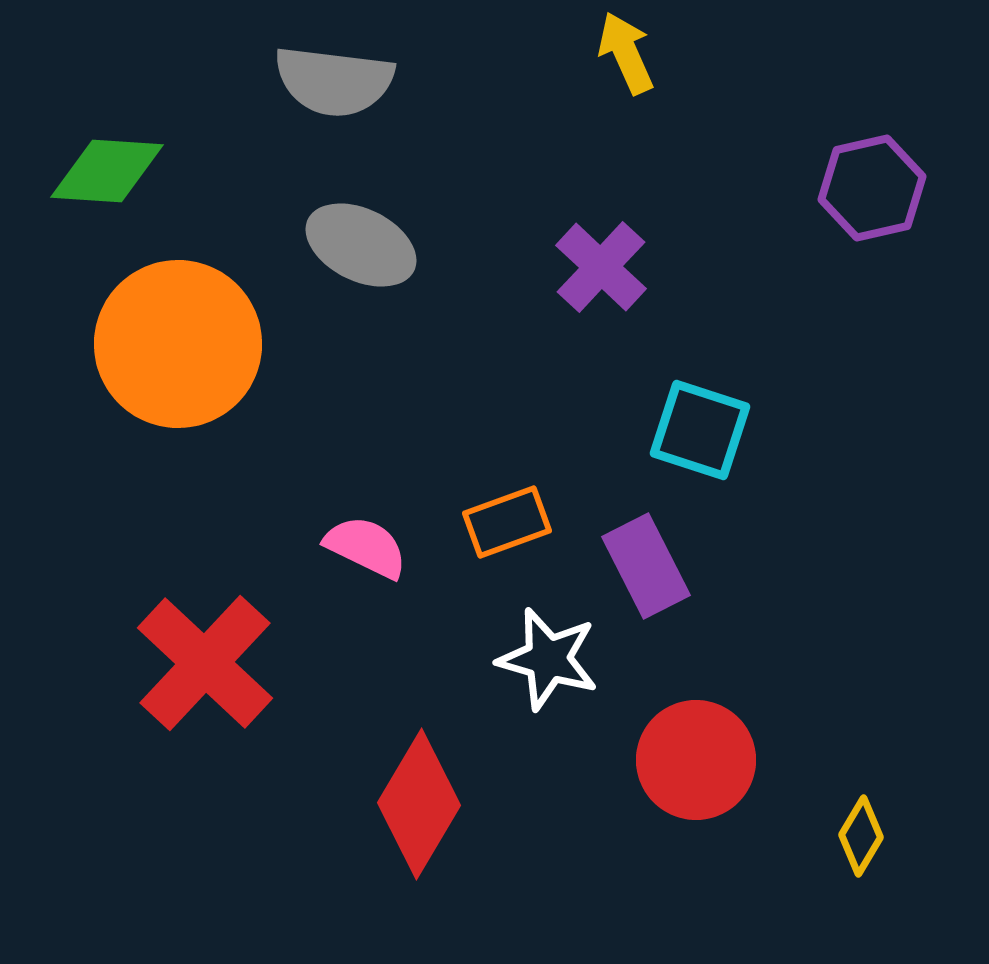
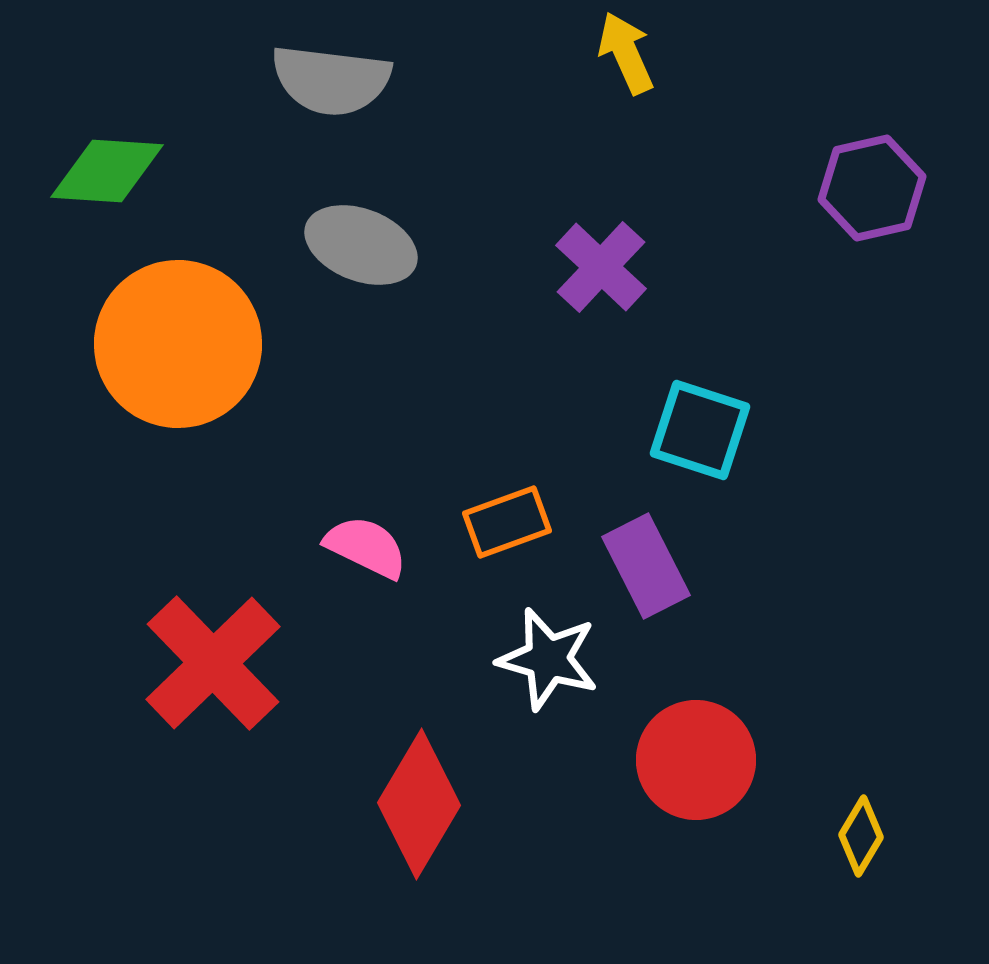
gray semicircle: moved 3 px left, 1 px up
gray ellipse: rotated 5 degrees counterclockwise
red cross: moved 8 px right; rotated 3 degrees clockwise
